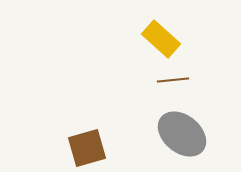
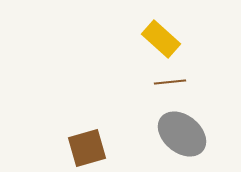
brown line: moved 3 px left, 2 px down
